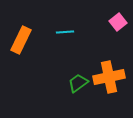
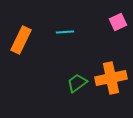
pink square: rotated 12 degrees clockwise
orange cross: moved 2 px right, 1 px down
green trapezoid: moved 1 px left
